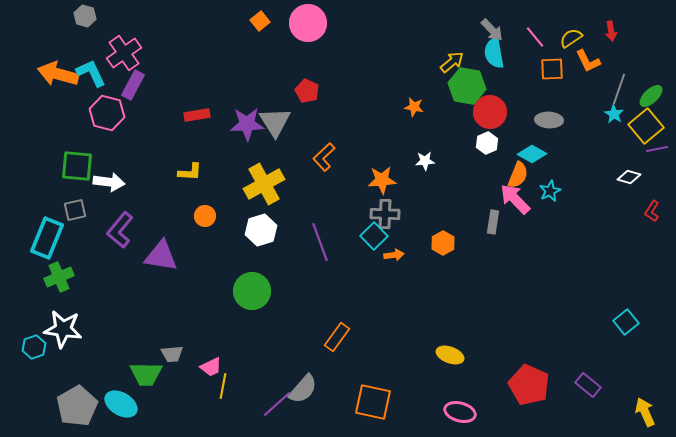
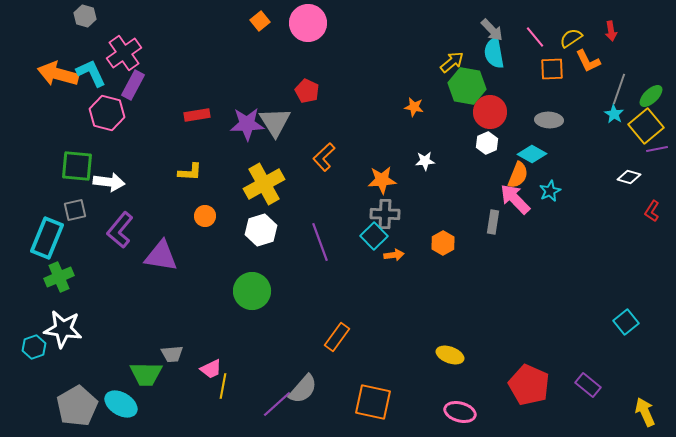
pink trapezoid at (211, 367): moved 2 px down
